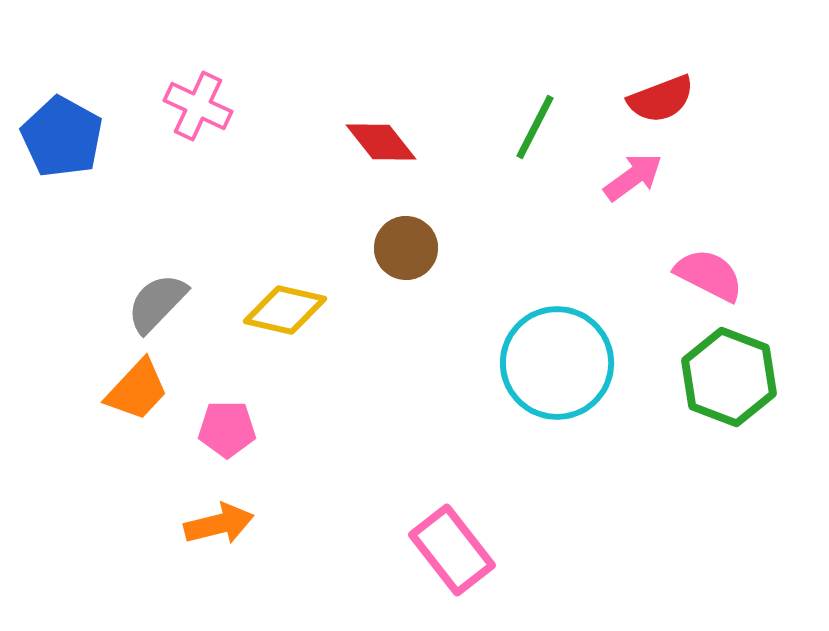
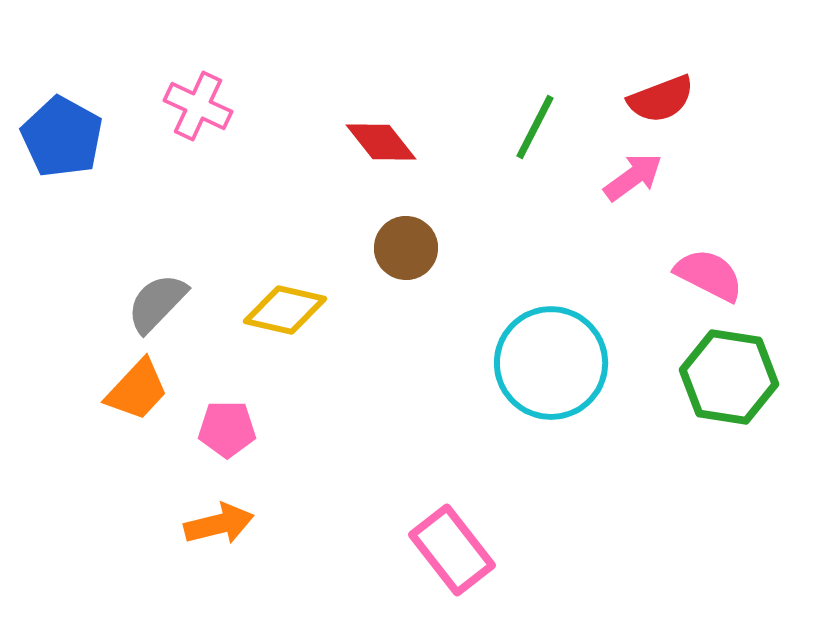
cyan circle: moved 6 px left
green hexagon: rotated 12 degrees counterclockwise
